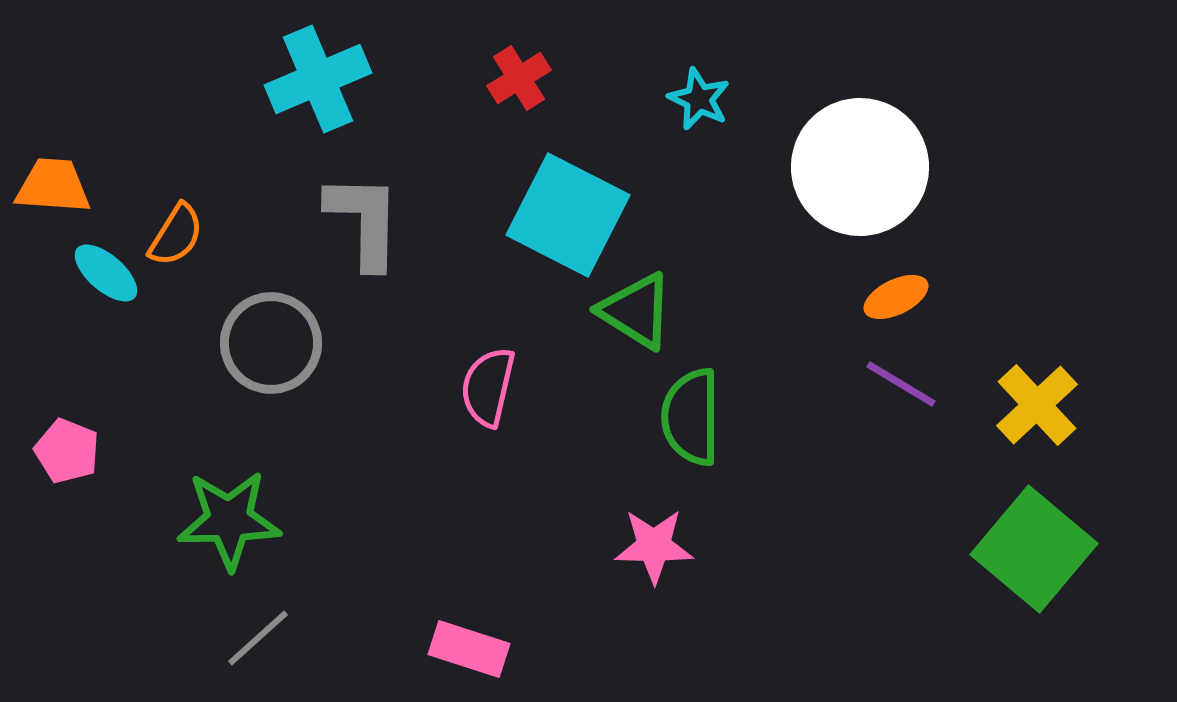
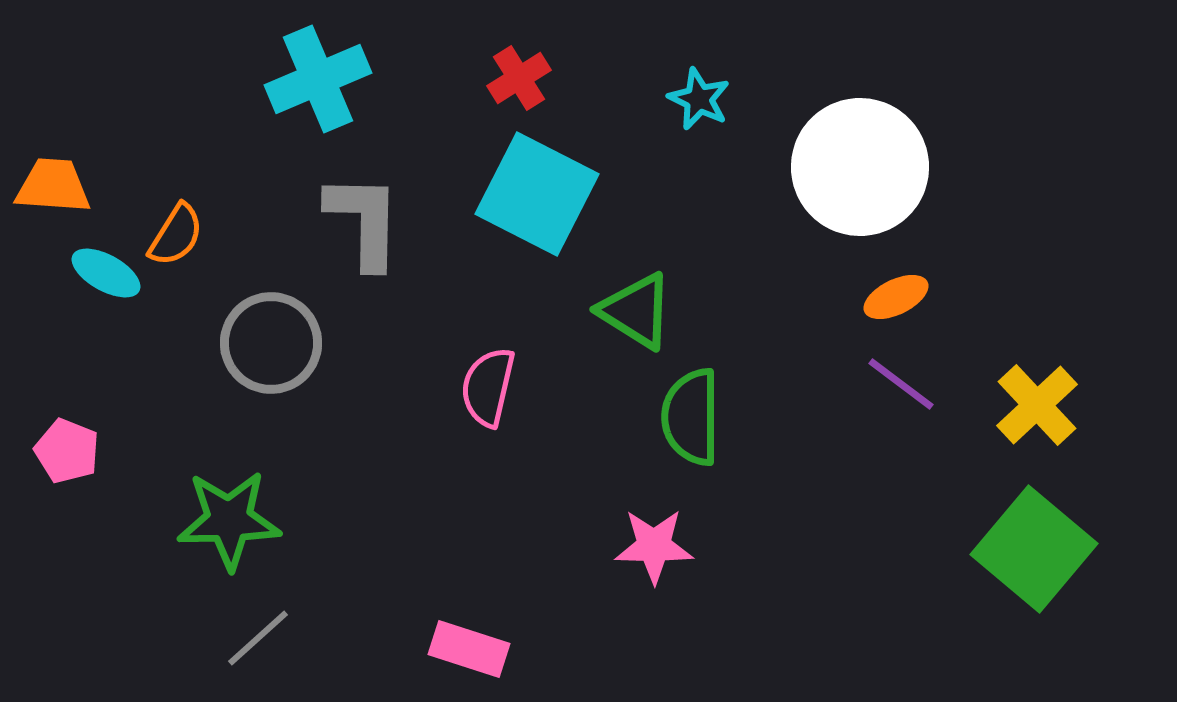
cyan square: moved 31 px left, 21 px up
cyan ellipse: rotated 12 degrees counterclockwise
purple line: rotated 6 degrees clockwise
